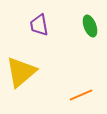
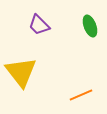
purple trapezoid: rotated 35 degrees counterclockwise
yellow triangle: rotated 28 degrees counterclockwise
